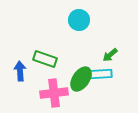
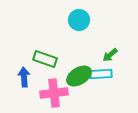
blue arrow: moved 4 px right, 6 px down
green ellipse: moved 2 px left, 3 px up; rotated 25 degrees clockwise
